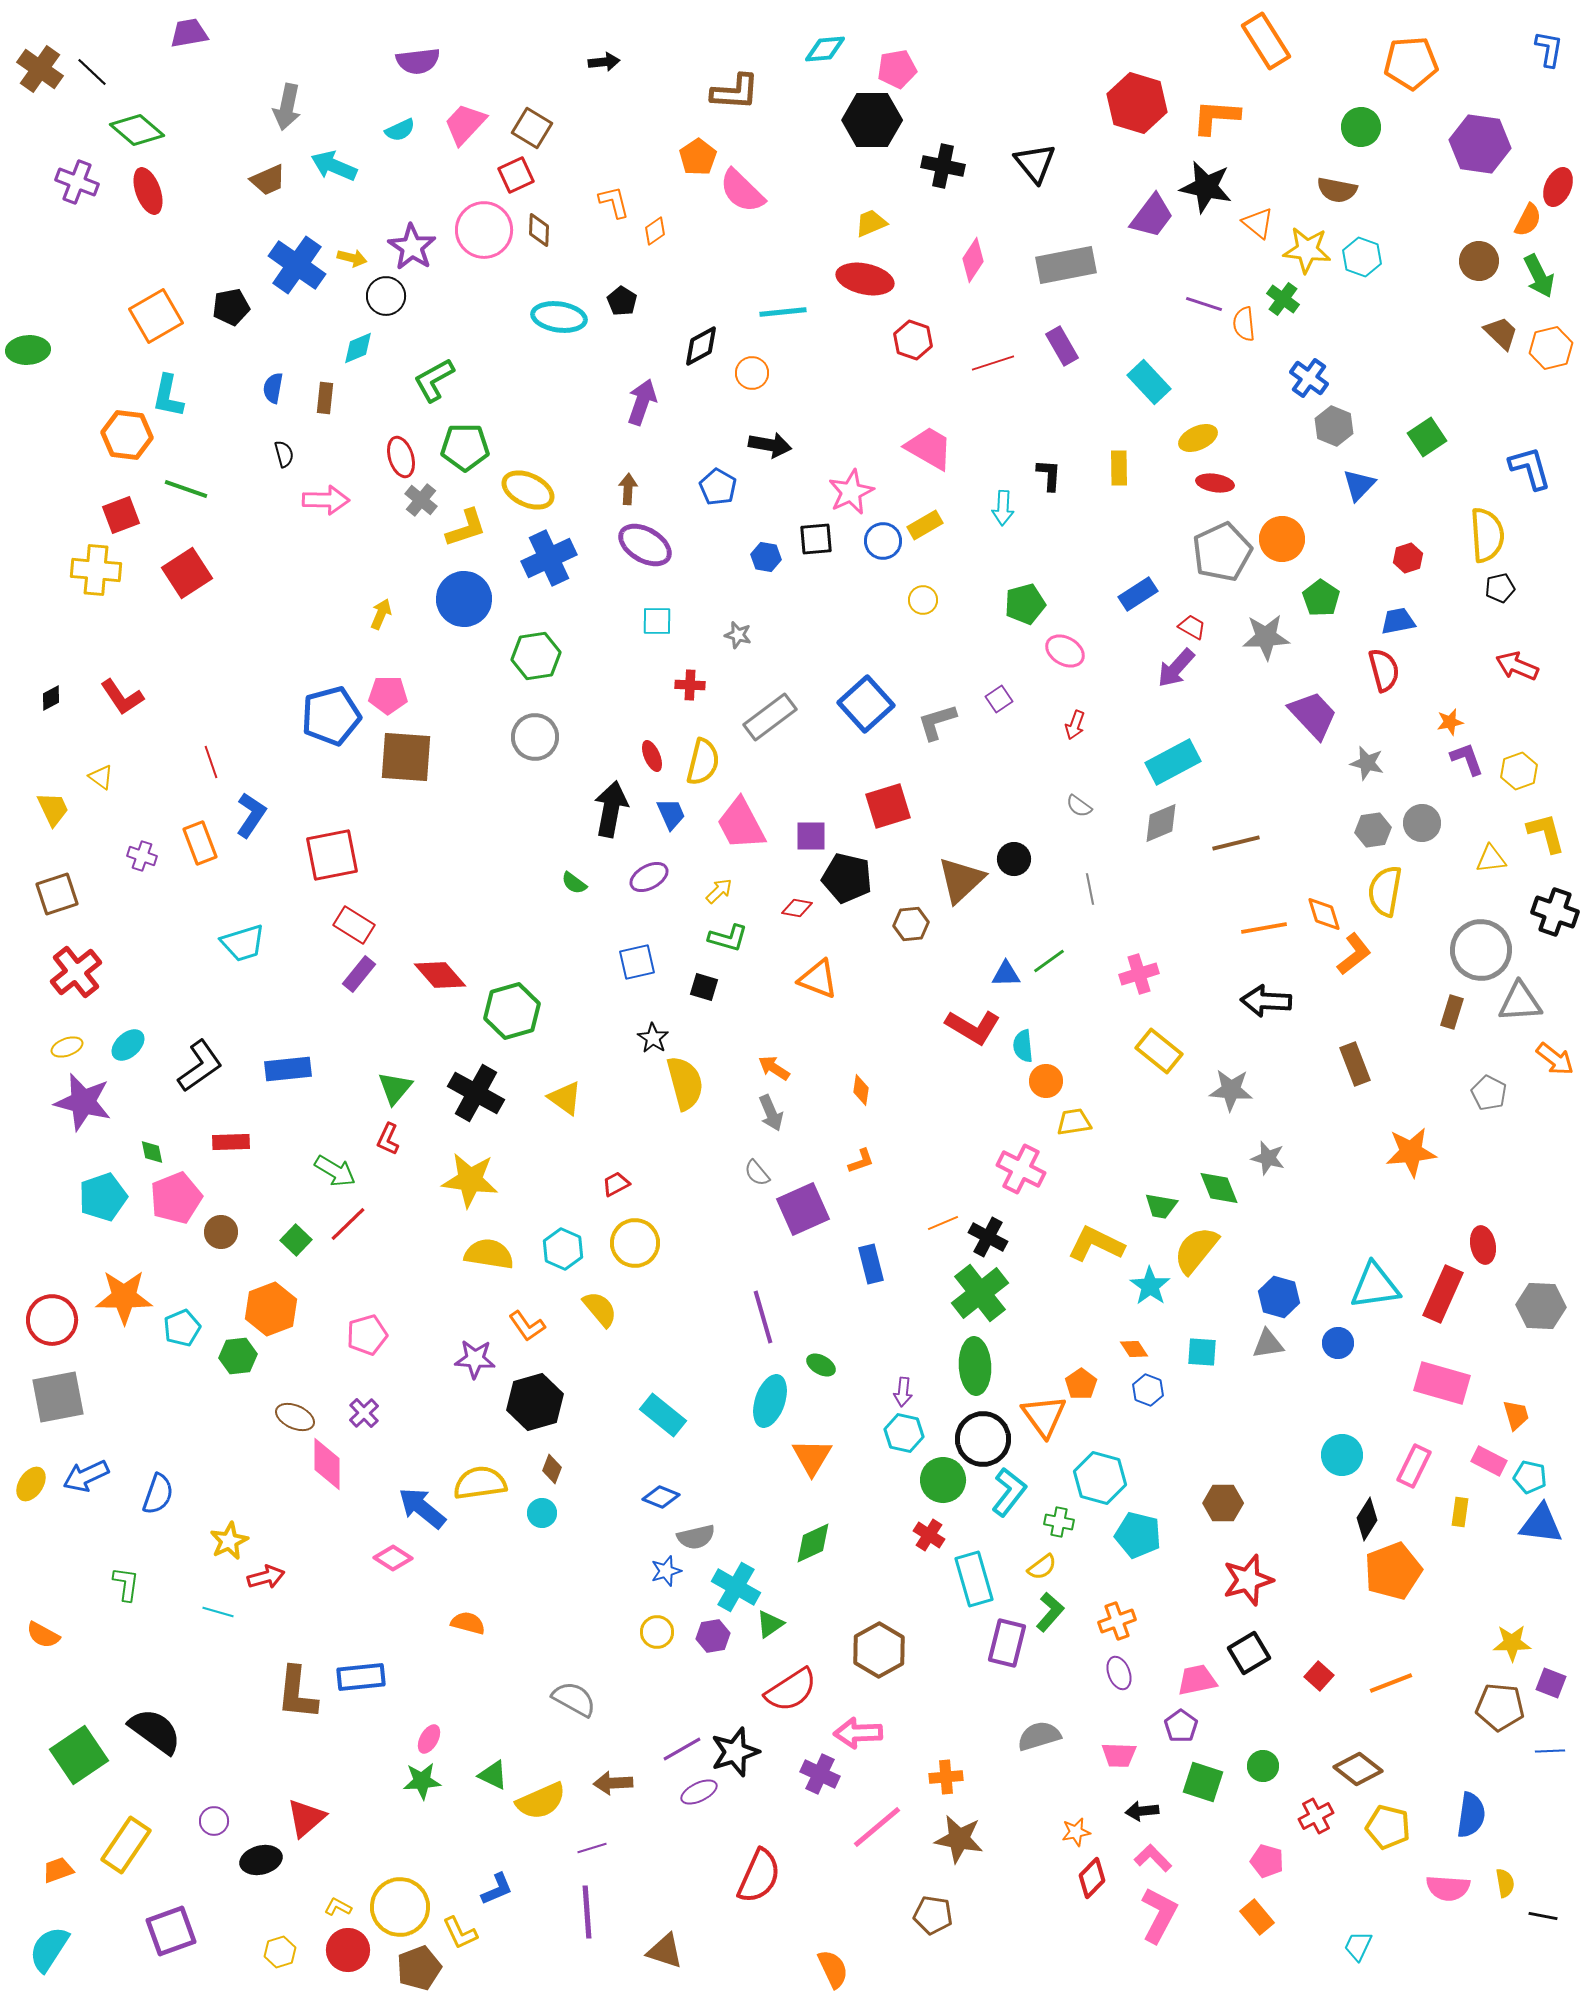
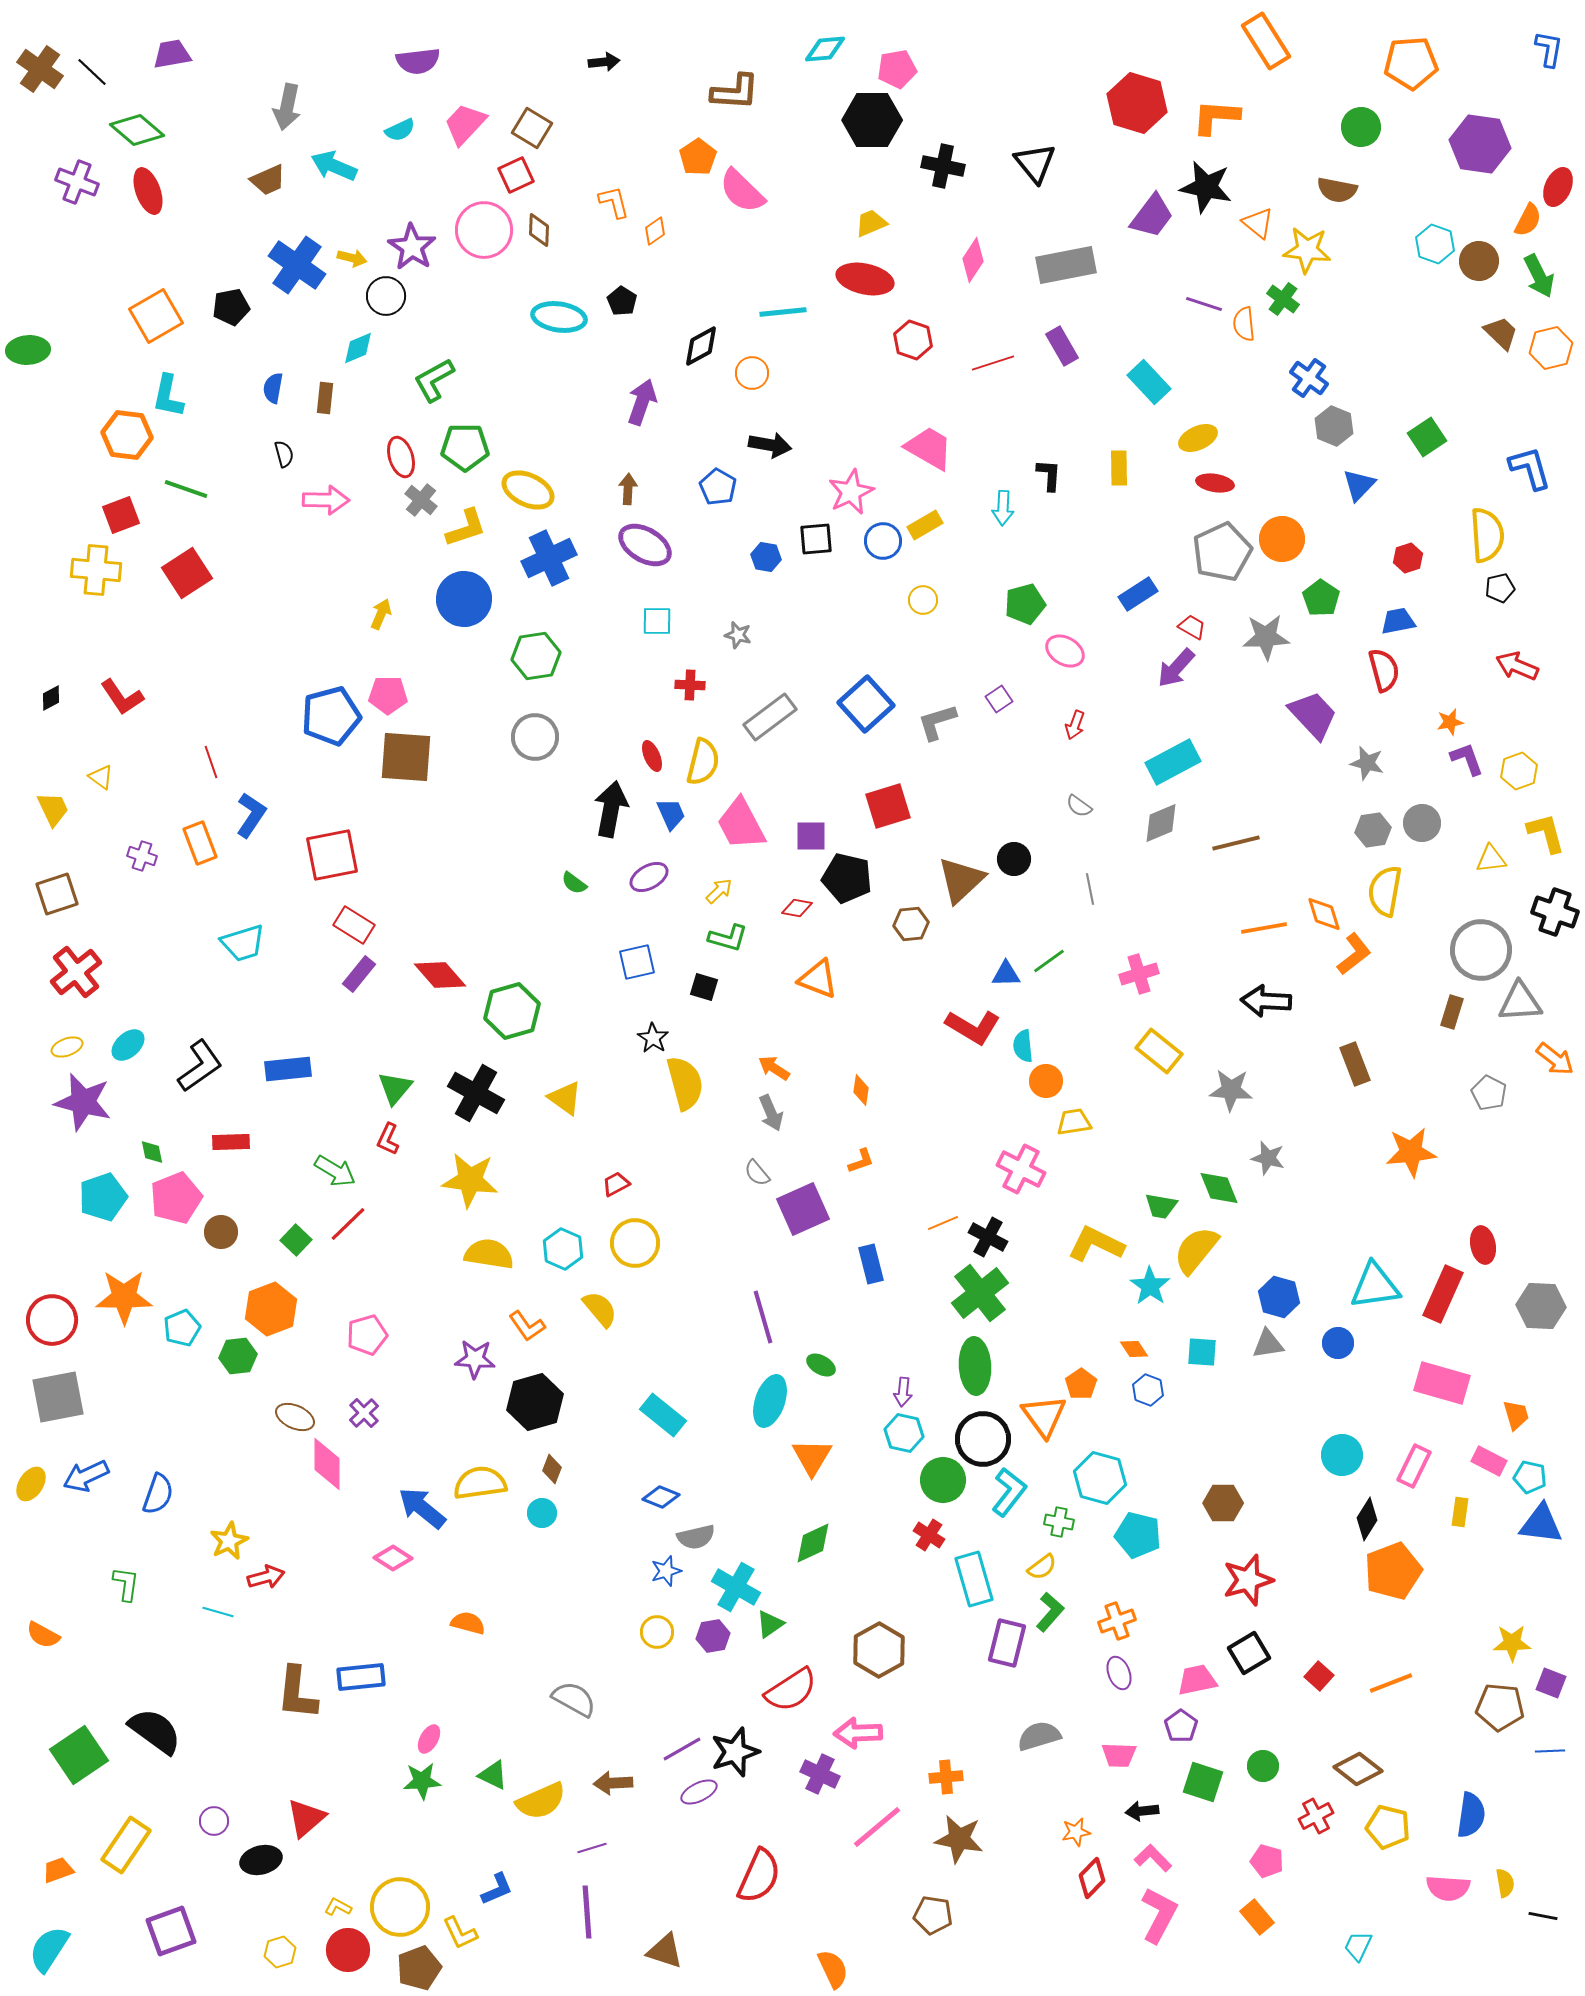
purple trapezoid at (189, 33): moved 17 px left, 21 px down
cyan hexagon at (1362, 257): moved 73 px right, 13 px up
